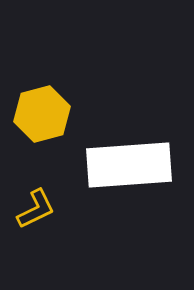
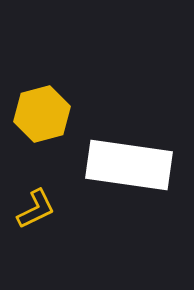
white rectangle: rotated 12 degrees clockwise
